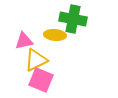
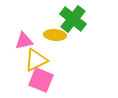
green cross: rotated 28 degrees clockwise
